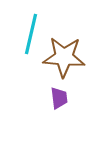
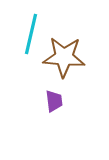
purple trapezoid: moved 5 px left, 3 px down
